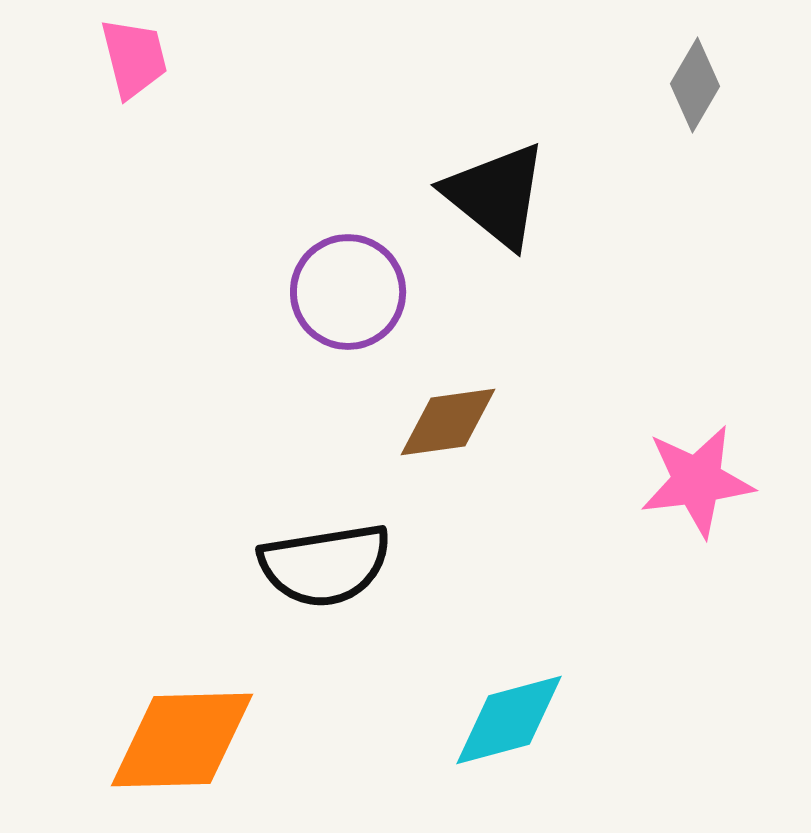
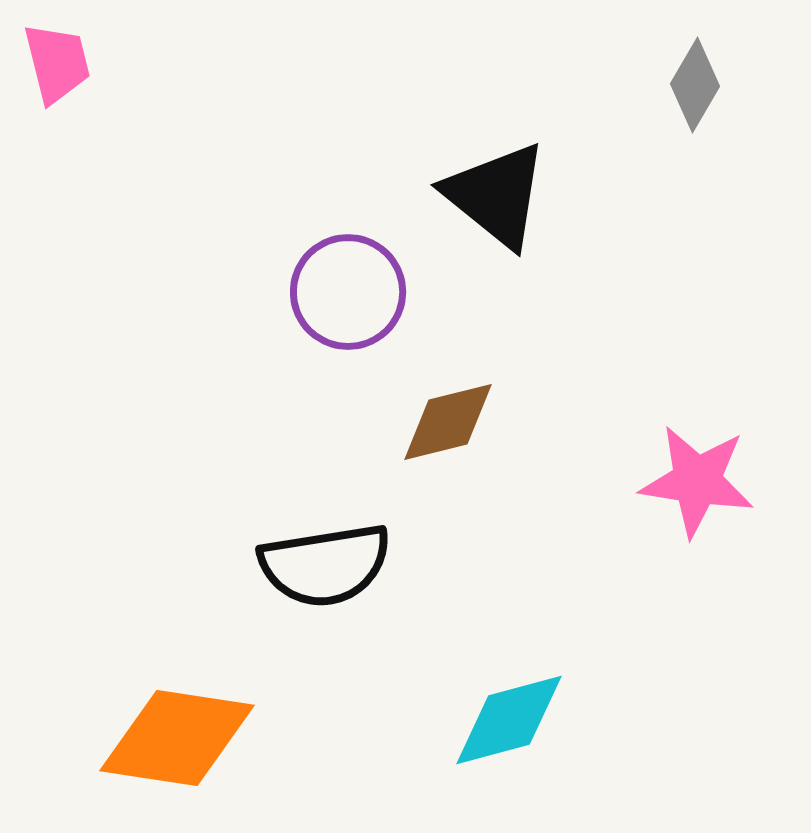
pink trapezoid: moved 77 px left, 5 px down
brown diamond: rotated 6 degrees counterclockwise
pink star: rotated 16 degrees clockwise
orange diamond: moved 5 px left, 2 px up; rotated 10 degrees clockwise
